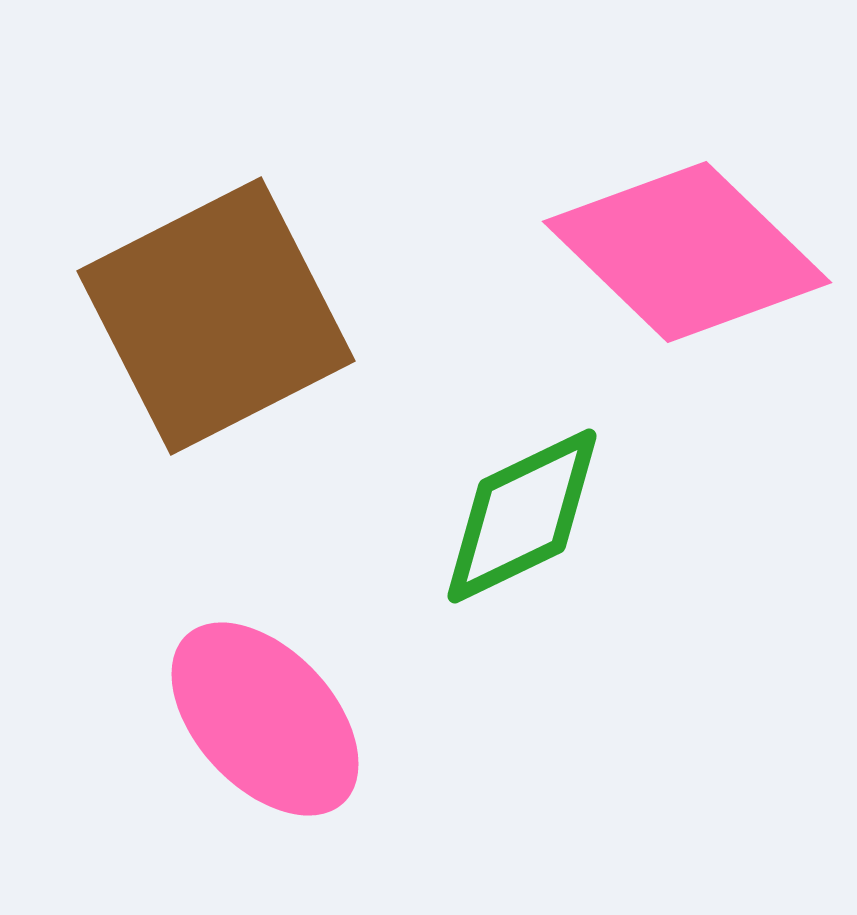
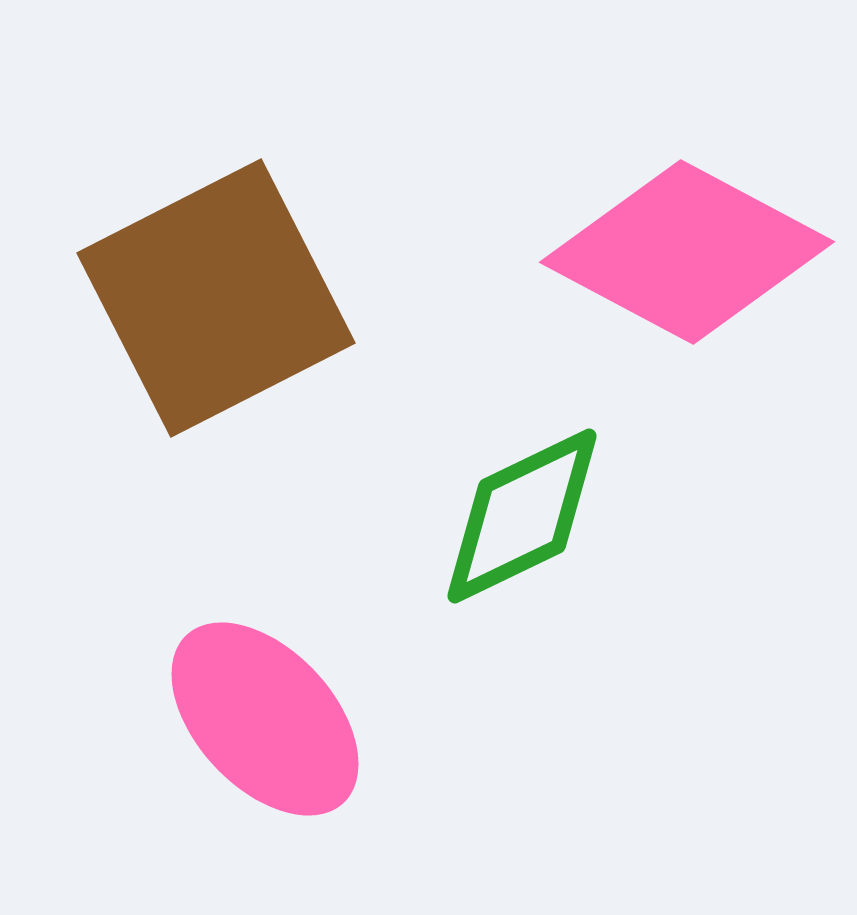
pink diamond: rotated 16 degrees counterclockwise
brown square: moved 18 px up
